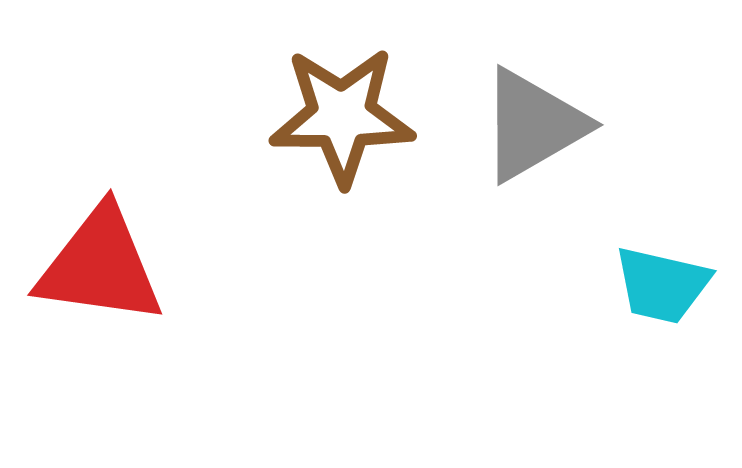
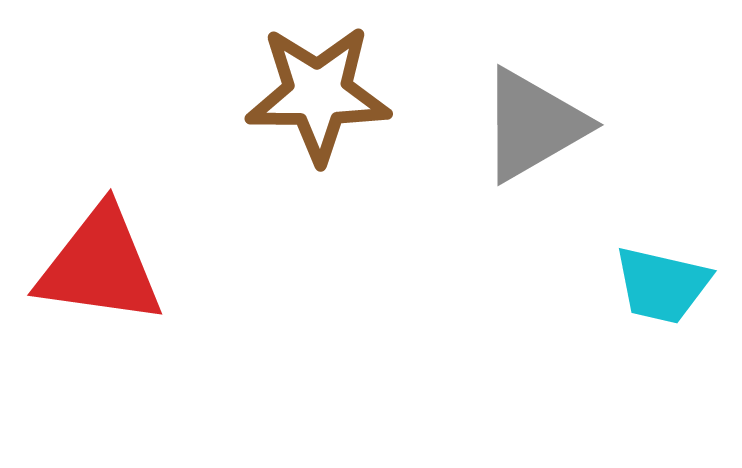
brown star: moved 24 px left, 22 px up
